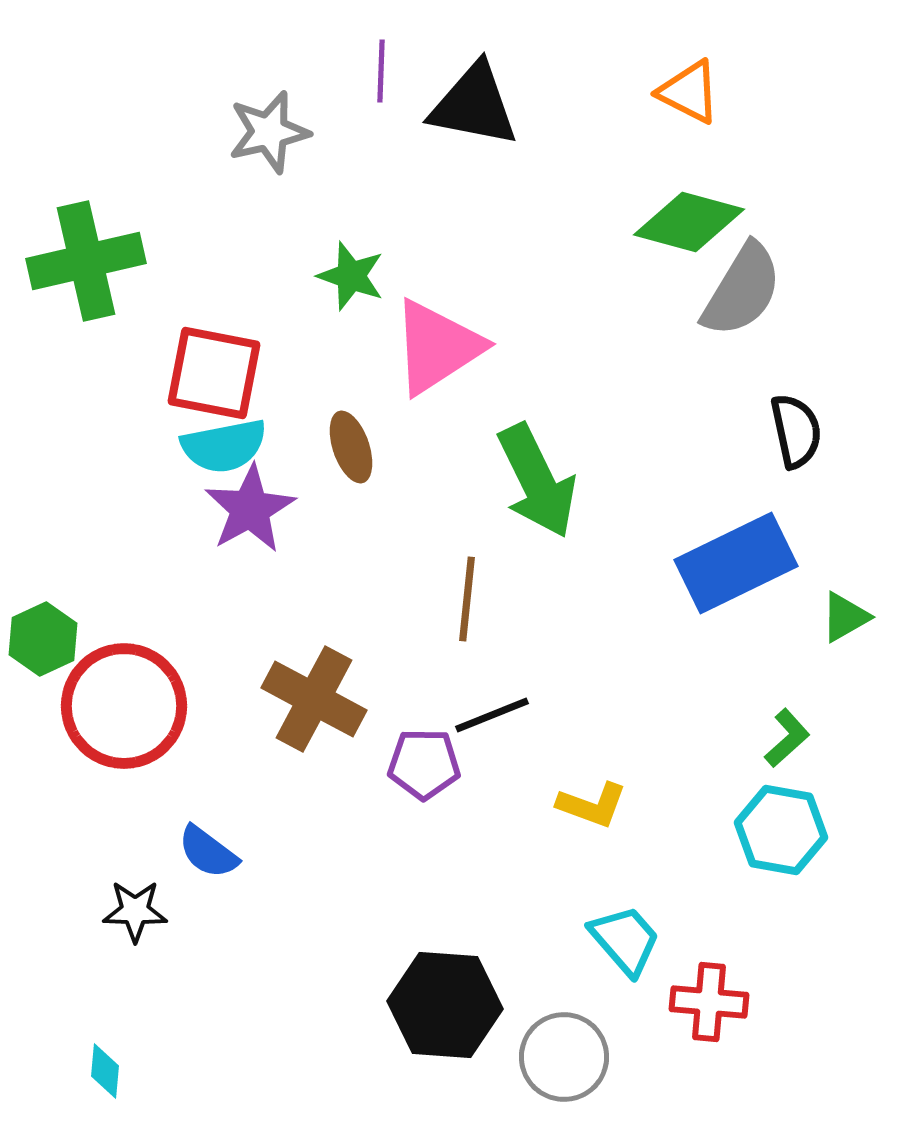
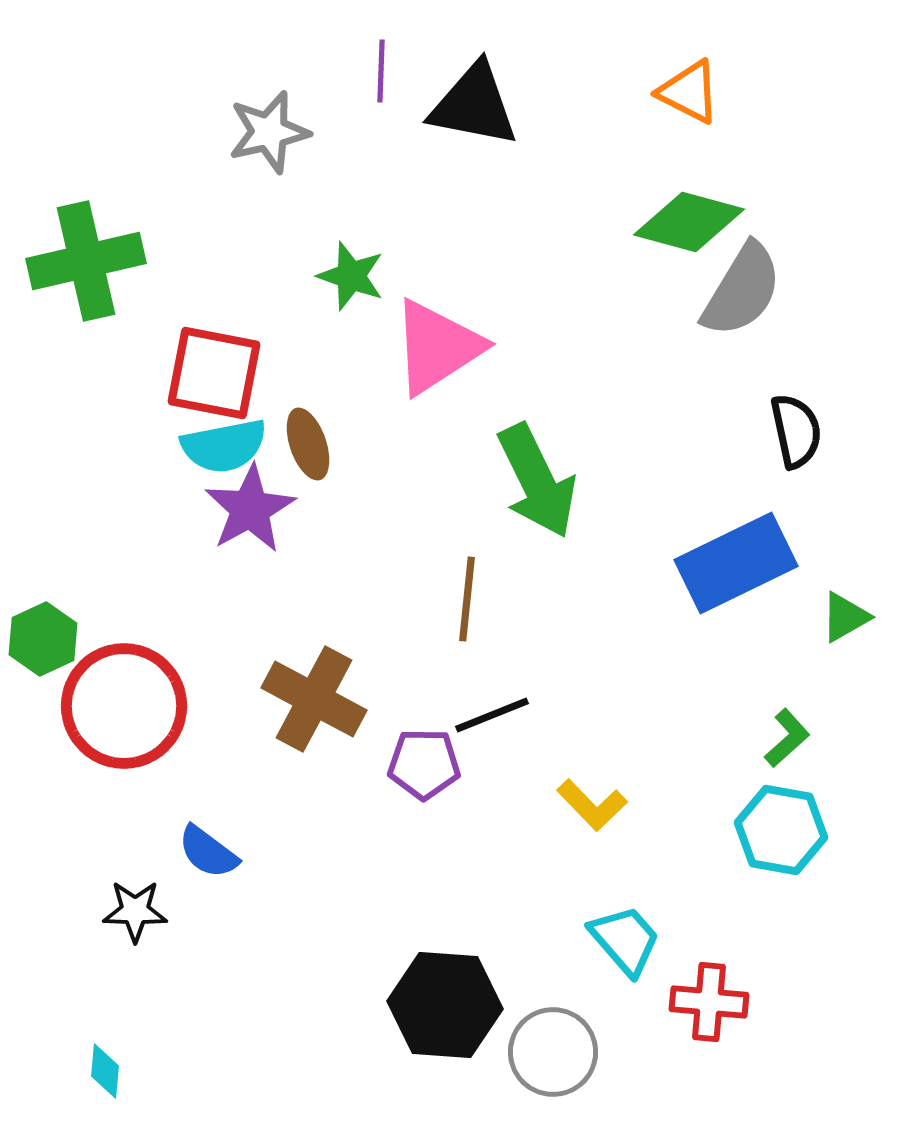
brown ellipse: moved 43 px left, 3 px up
yellow L-shape: rotated 26 degrees clockwise
gray circle: moved 11 px left, 5 px up
